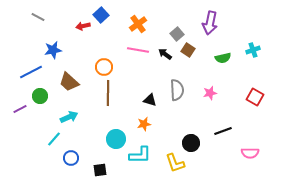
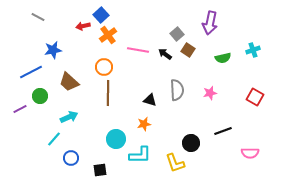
orange cross: moved 30 px left, 11 px down
